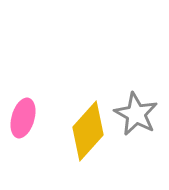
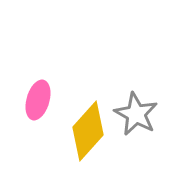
pink ellipse: moved 15 px right, 18 px up
